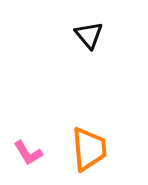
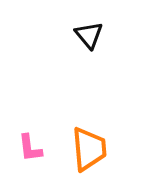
pink L-shape: moved 2 px right, 5 px up; rotated 24 degrees clockwise
